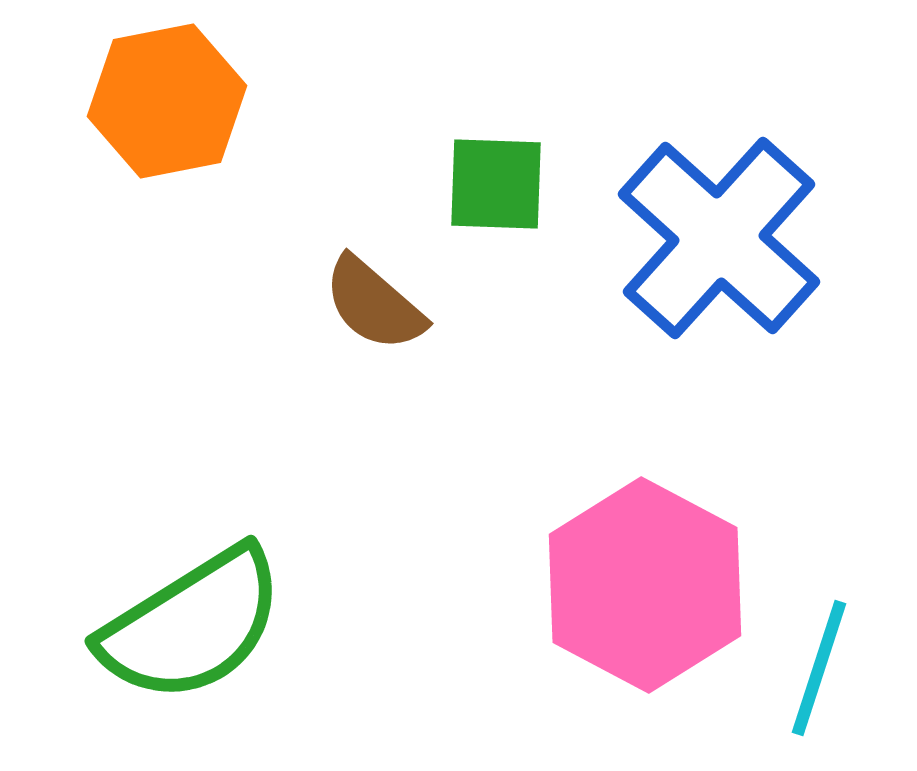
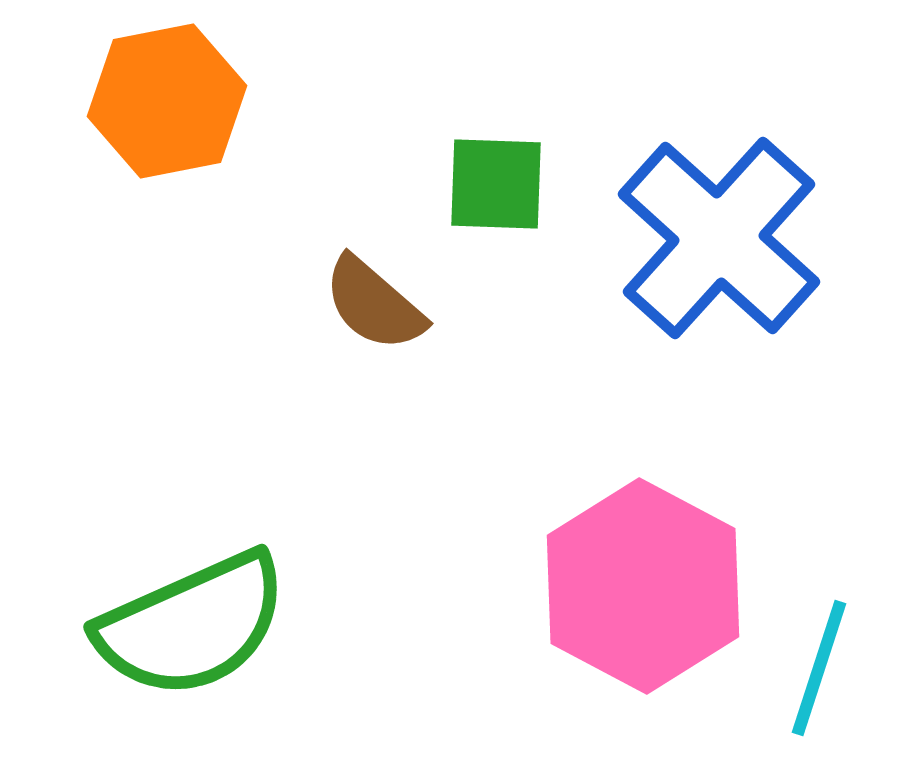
pink hexagon: moved 2 px left, 1 px down
green semicircle: rotated 8 degrees clockwise
